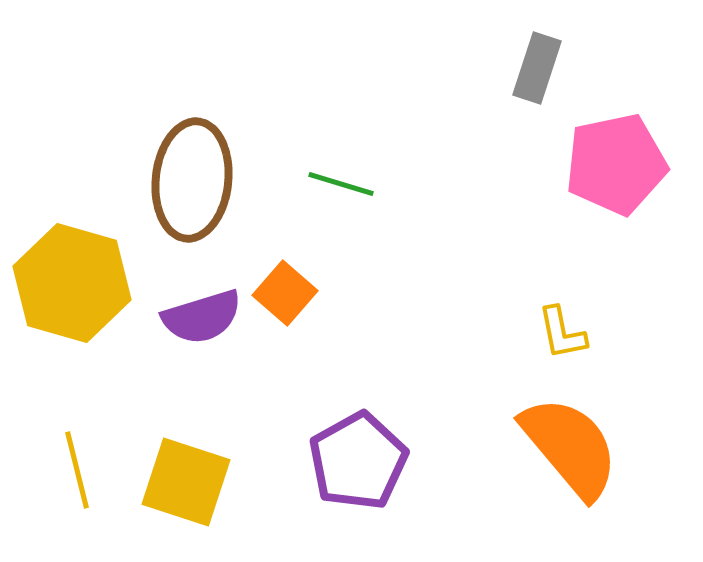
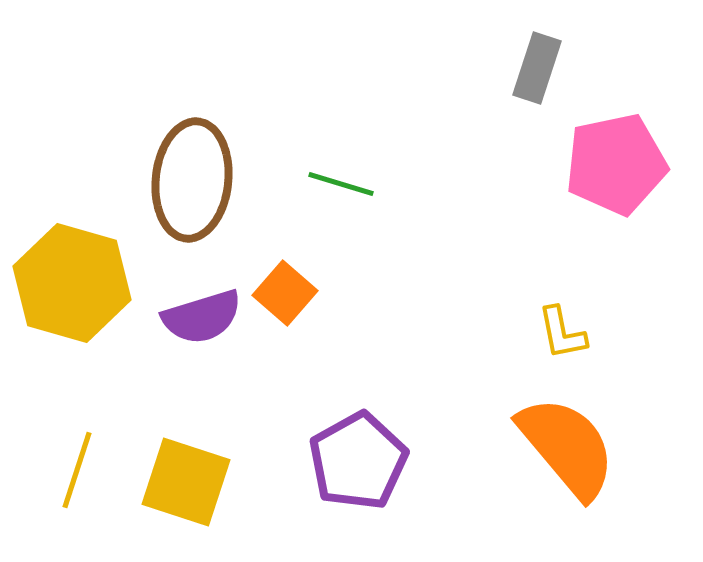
orange semicircle: moved 3 px left
yellow line: rotated 32 degrees clockwise
